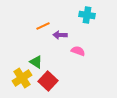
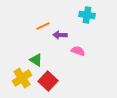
green triangle: moved 2 px up
